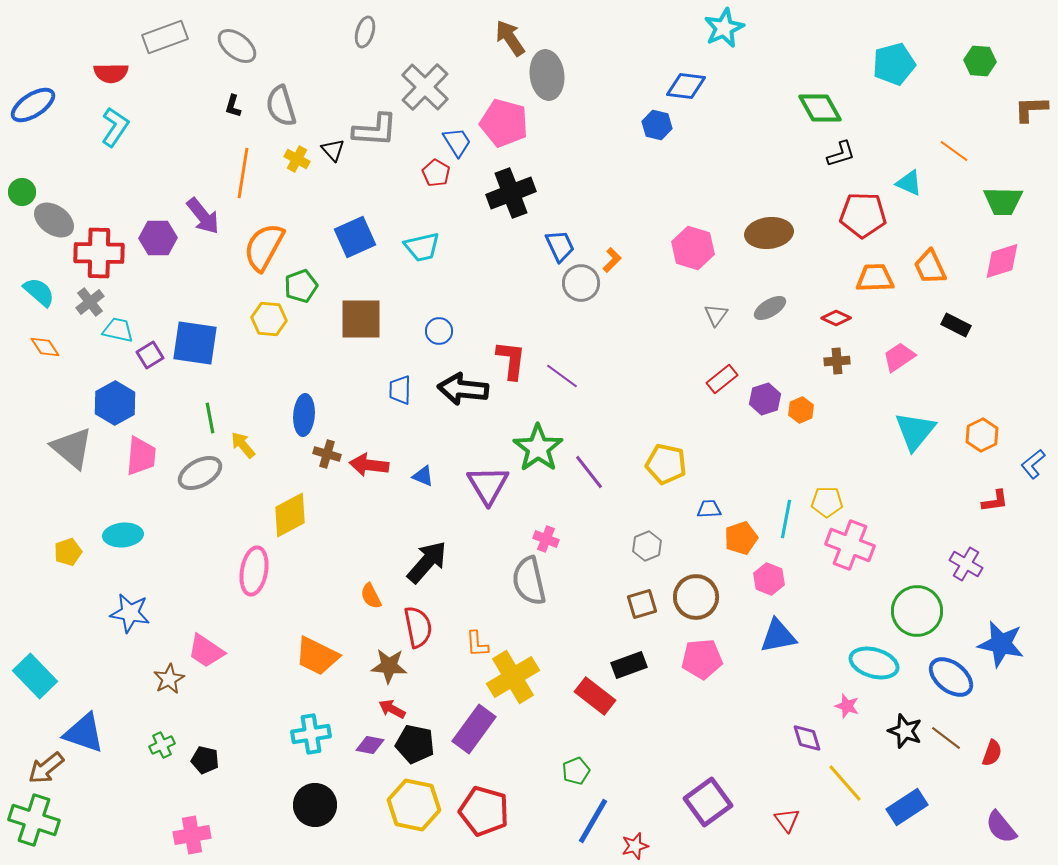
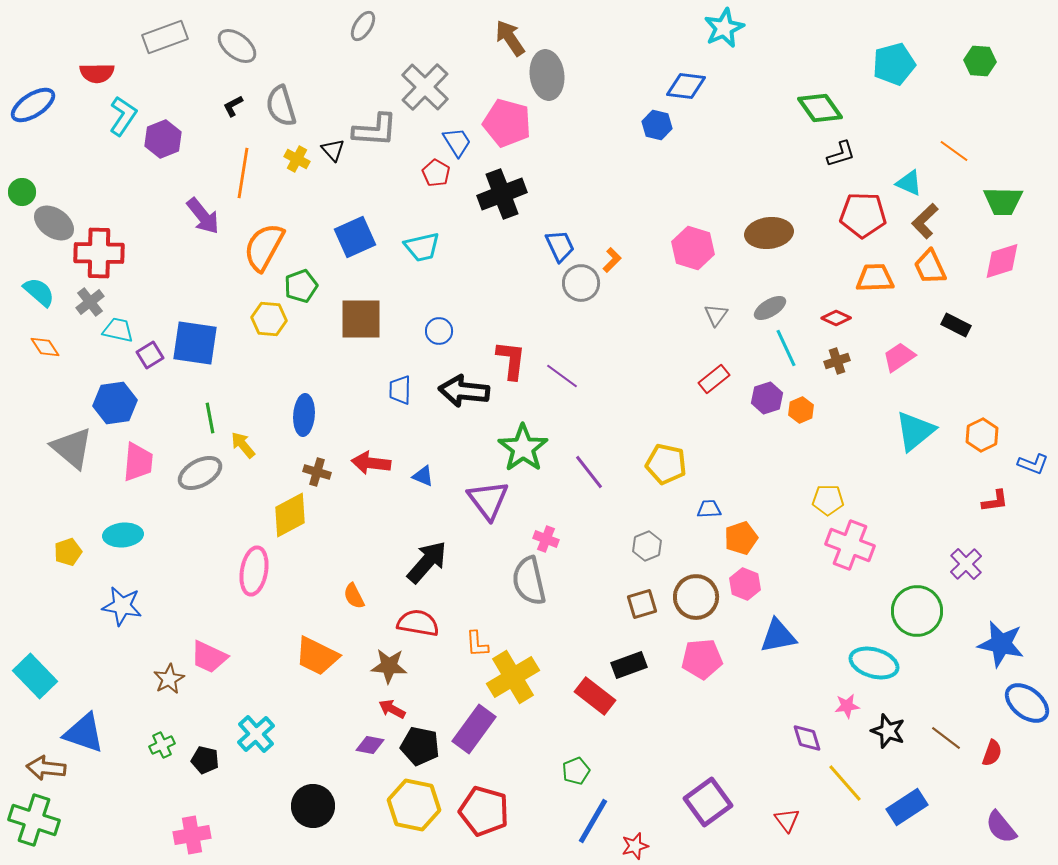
gray ellipse at (365, 32): moved 2 px left, 6 px up; rotated 16 degrees clockwise
red semicircle at (111, 73): moved 14 px left
black L-shape at (233, 106): rotated 45 degrees clockwise
green diamond at (820, 108): rotated 6 degrees counterclockwise
brown L-shape at (1031, 109): moved 106 px left, 112 px down; rotated 42 degrees counterclockwise
pink pentagon at (504, 123): moved 3 px right
cyan L-shape at (115, 127): moved 8 px right, 11 px up
black cross at (511, 193): moved 9 px left, 1 px down
gray ellipse at (54, 220): moved 3 px down
purple hexagon at (158, 238): moved 5 px right, 99 px up; rotated 21 degrees counterclockwise
brown cross at (837, 361): rotated 15 degrees counterclockwise
red rectangle at (722, 379): moved 8 px left
black arrow at (463, 389): moved 1 px right, 2 px down
purple hexagon at (765, 399): moved 2 px right, 1 px up
blue hexagon at (115, 403): rotated 21 degrees clockwise
cyan triangle at (915, 431): rotated 12 degrees clockwise
green star at (538, 448): moved 15 px left
brown cross at (327, 454): moved 10 px left, 18 px down
pink trapezoid at (141, 456): moved 3 px left, 6 px down
blue L-shape at (1033, 464): rotated 120 degrees counterclockwise
red arrow at (369, 465): moved 2 px right, 2 px up
purple triangle at (488, 485): moved 15 px down; rotated 6 degrees counterclockwise
yellow pentagon at (827, 502): moved 1 px right, 2 px up
cyan line at (786, 519): moved 171 px up; rotated 36 degrees counterclockwise
purple cross at (966, 564): rotated 16 degrees clockwise
pink hexagon at (769, 579): moved 24 px left, 5 px down
orange semicircle at (371, 596): moved 17 px left
blue star at (130, 613): moved 8 px left, 7 px up
red semicircle at (418, 627): moved 4 px up; rotated 69 degrees counterclockwise
pink trapezoid at (206, 651): moved 3 px right, 6 px down; rotated 9 degrees counterclockwise
blue ellipse at (951, 677): moved 76 px right, 26 px down
pink star at (847, 706): rotated 25 degrees counterclockwise
black star at (905, 731): moved 17 px left
cyan cross at (311, 734): moved 55 px left; rotated 33 degrees counterclockwise
black pentagon at (415, 744): moved 5 px right, 2 px down
brown arrow at (46, 768): rotated 45 degrees clockwise
black circle at (315, 805): moved 2 px left, 1 px down
